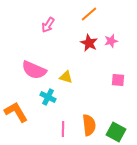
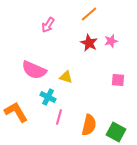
orange semicircle: rotated 20 degrees clockwise
pink line: moved 4 px left, 12 px up; rotated 14 degrees clockwise
